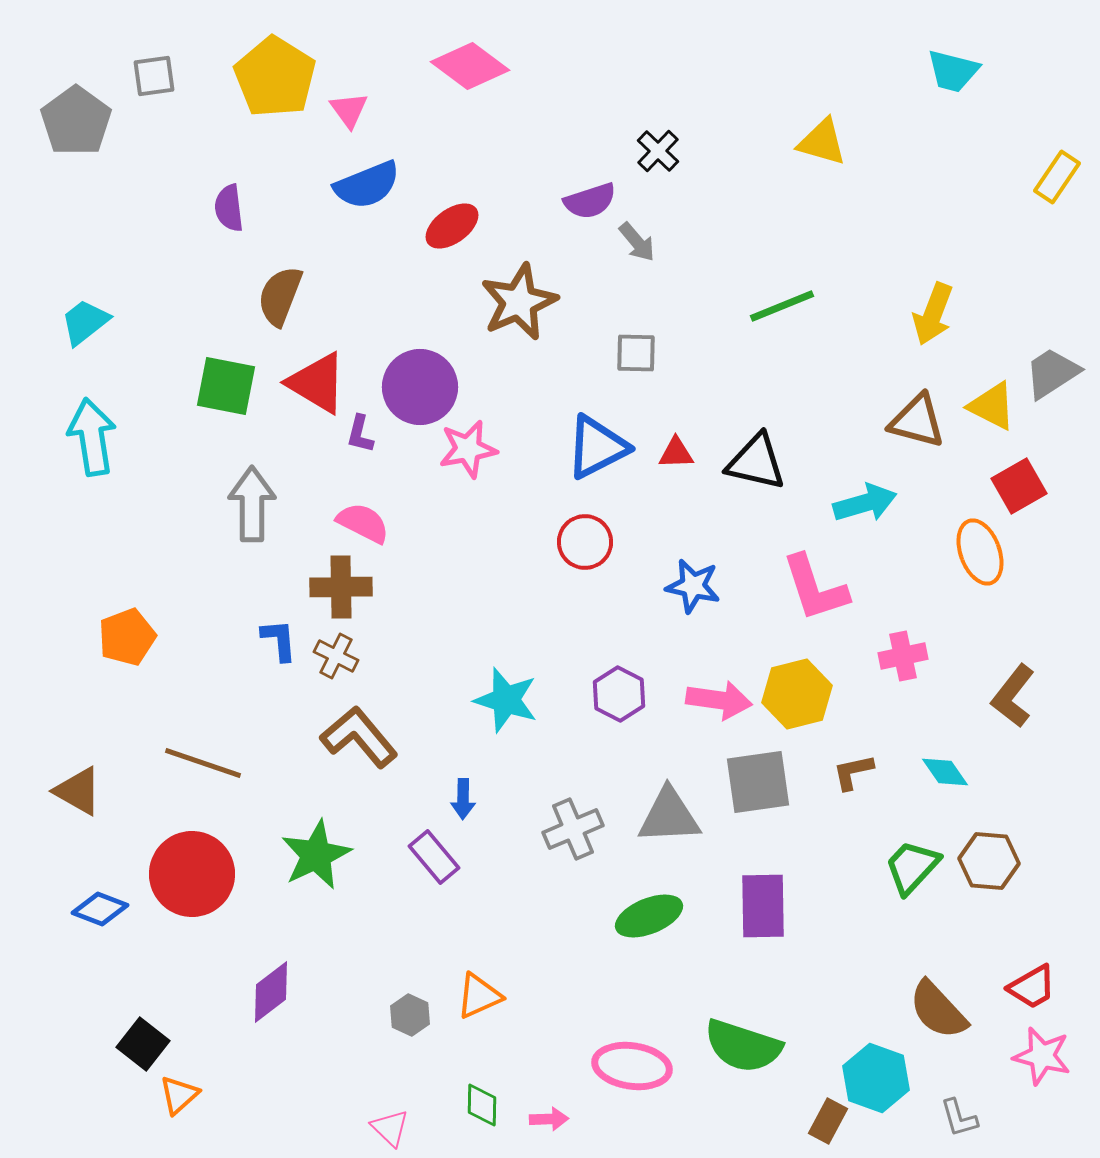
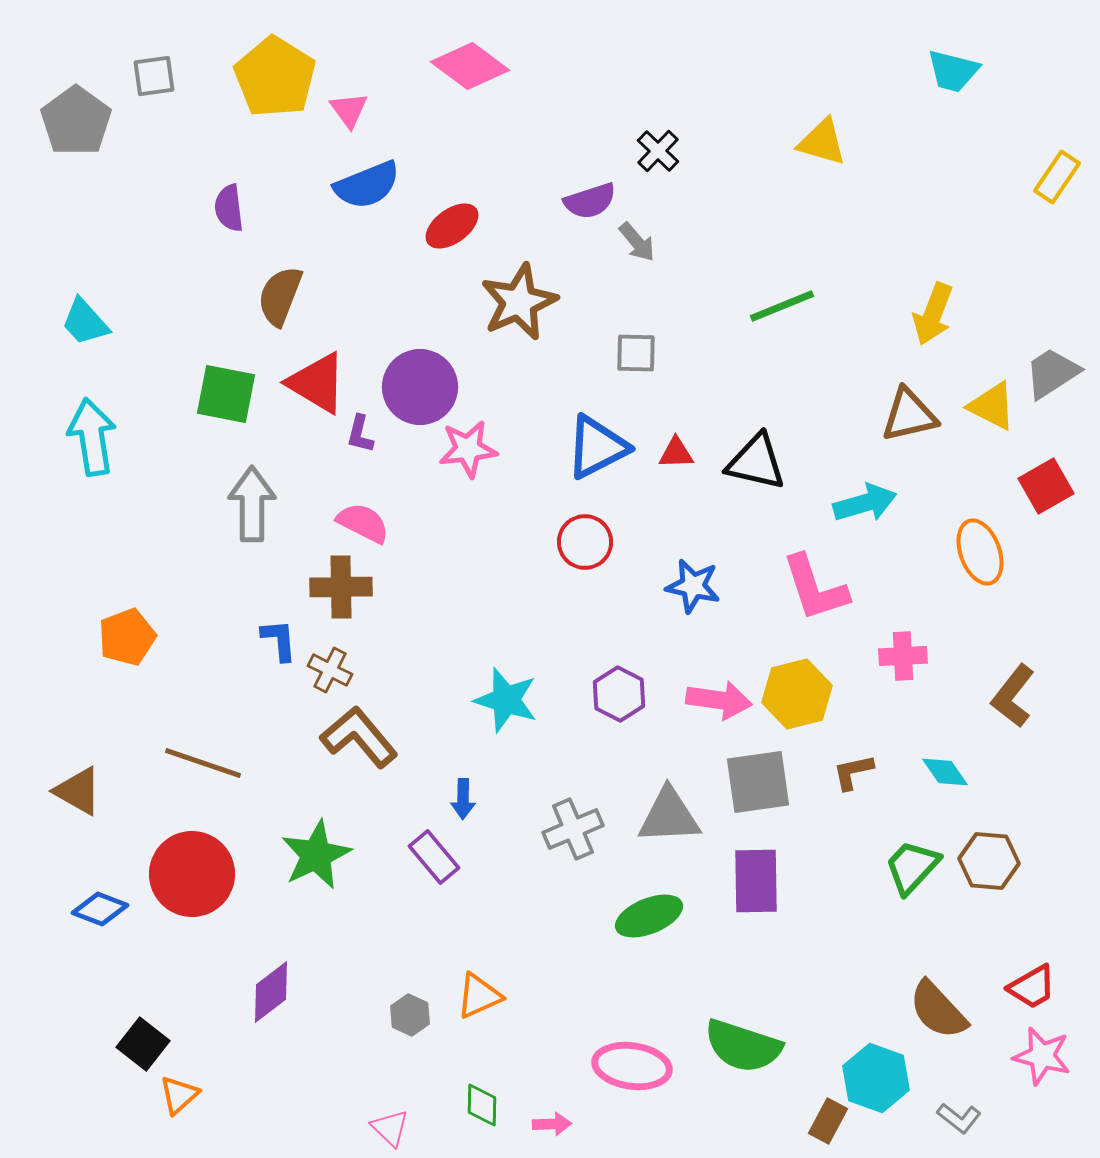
cyan trapezoid at (85, 322): rotated 94 degrees counterclockwise
green square at (226, 386): moved 8 px down
brown triangle at (917, 421): moved 8 px left, 6 px up; rotated 28 degrees counterclockwise
pink star at (468, 449): rotated 4 degrees clockwise
red square at (1019, 486): moved 27 px right
brown cross at (336, 656): moved 6 px left, 14 px down
pink cross at (903, 656): rotated 9 degrees clockwise
purple rectangle at (763, 906): moved 7 px left, 25 px up
gray L-shape at (959, 1118): rotated 36 degrees counterclockwise
pink arrow at (549, 1119): moved 3 px right, 5 px down
